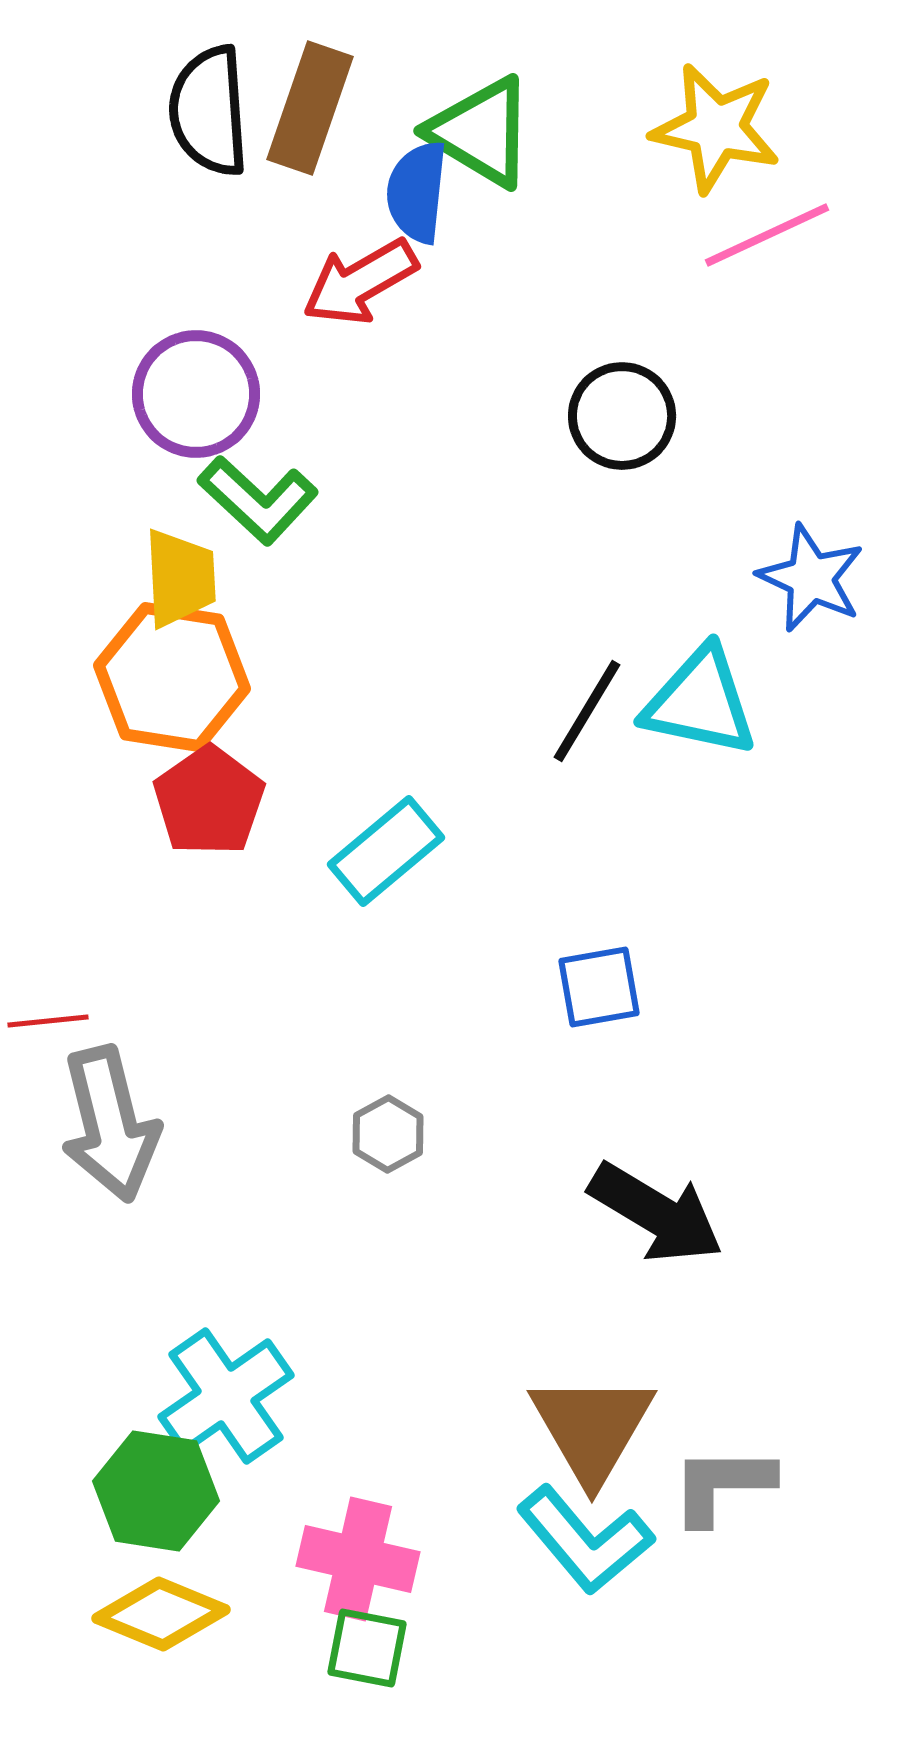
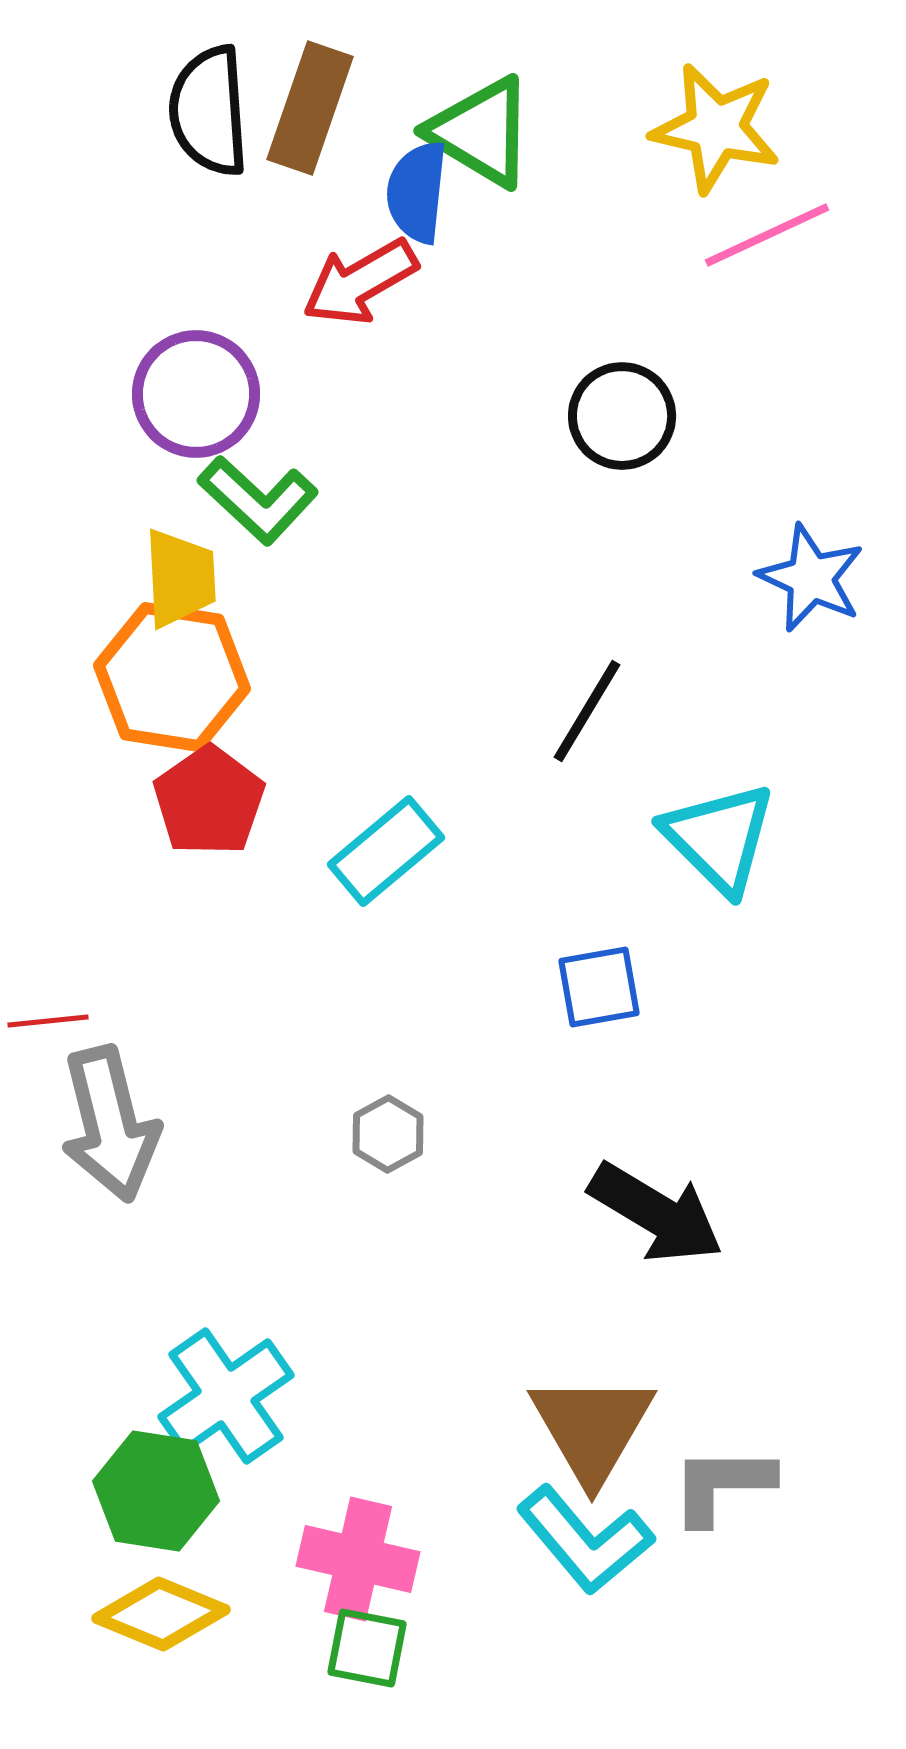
cyan triangle: moved 19 px right, 136 px down; rotated 33 degrees clockwise
